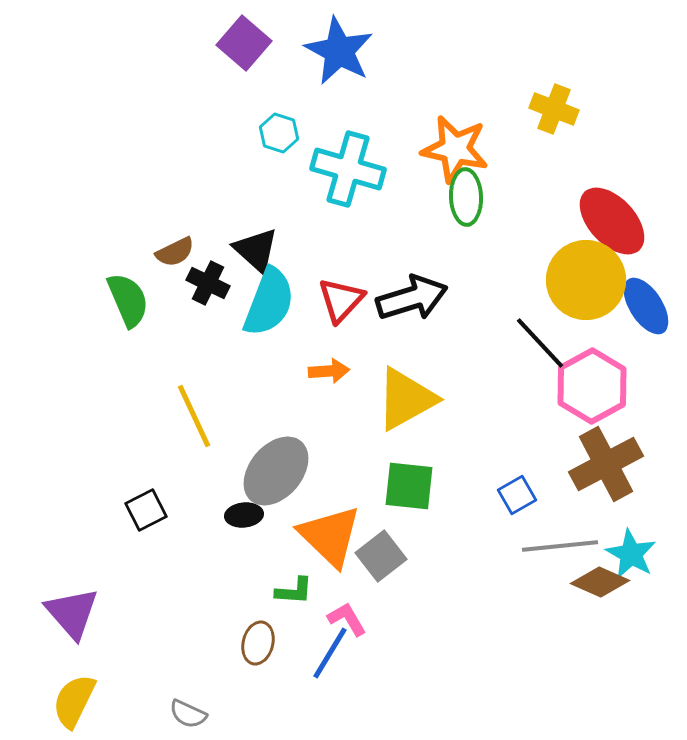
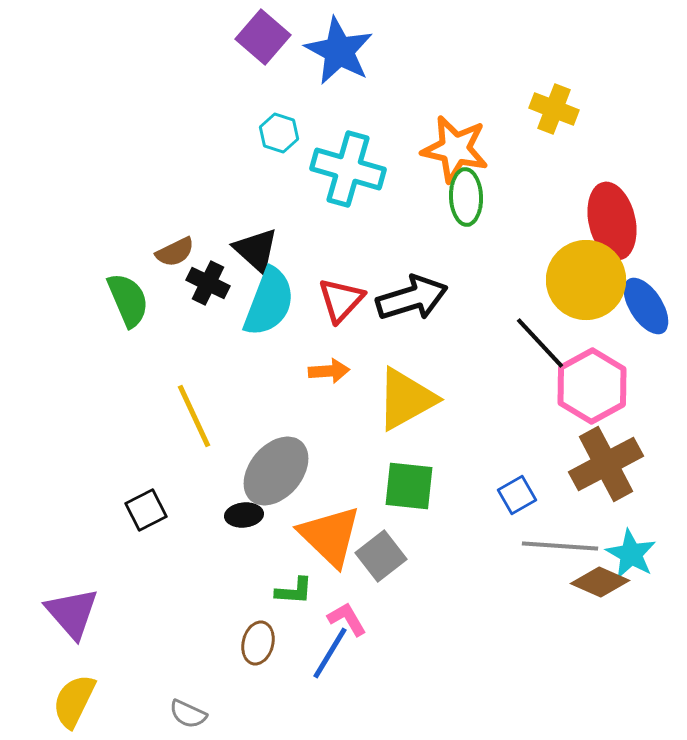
purple square: moved 19 px right, 6 px up
red ellipse: rotated 30 degrees clockwise
gray line: rotated 10 degrees clockwise
